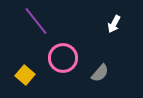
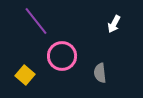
pink circle: moved 1 px left, 2 px up
gray semicircle: rotated 132 degrees clockwise
